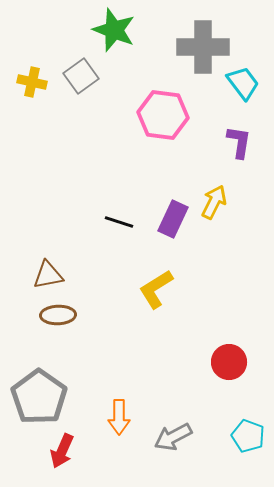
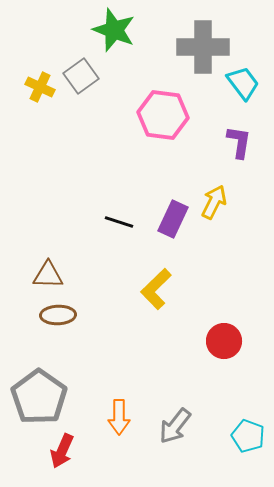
yellow cross: moved 8 px right, 5 px down; rotated 12 degrees clockwise
brown triangle: rotated 12 degrees clockwise
yellow L-shape: rotated 12 degrees counterclockwise
red circle: moved 5 px left, 21 px up
gray arrow: moved 2 px right, 11 px up; rotated 24 degrees counterclockwise
